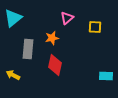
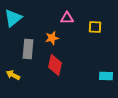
pink triangle: rotated 40 degrees clockwise
